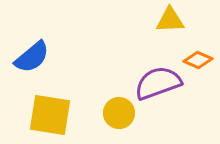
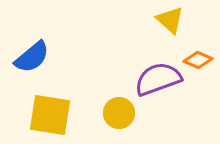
yellow triangle: rotated 44 degrees clockwise
purple semicircle: moved 4 px up
